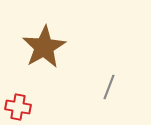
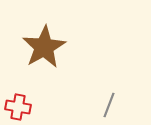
gray line: moved 18 px down
